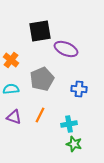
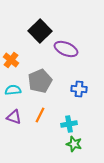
black square: rotated 35 degrees counterclockwise
gray pentagon: moved 2 px left, 2 px down
cyan semicircle: moved 2 px right, 1 px down
